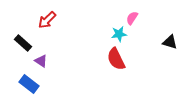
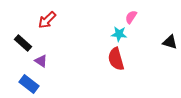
pink semicircle: moved 1 px left, 1 px up
cyan star: rotated 14 degrees clockwise
red semicircle: rotated 10 degrees clockwise
